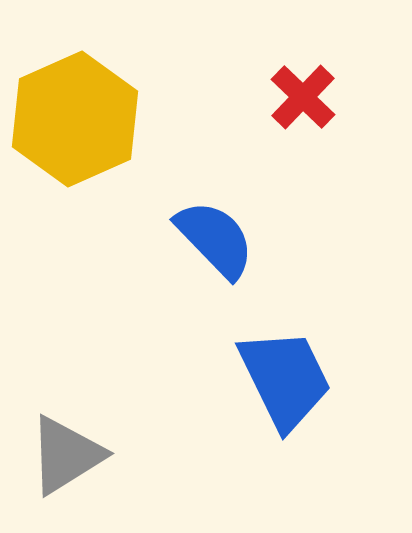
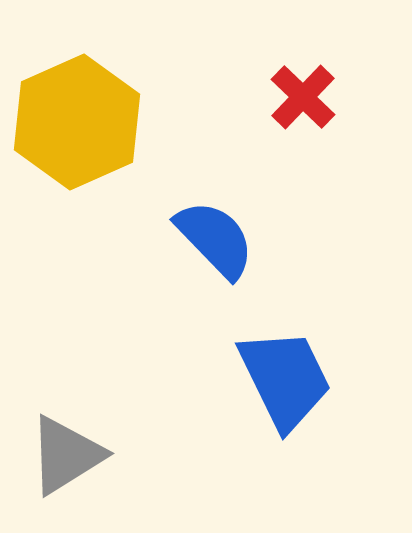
yellow hexagon: moved 2 px right, 3 px down
